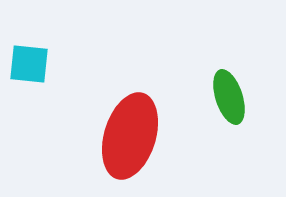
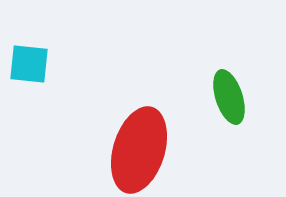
red ellipse: moved 9 px right, 14 px down
